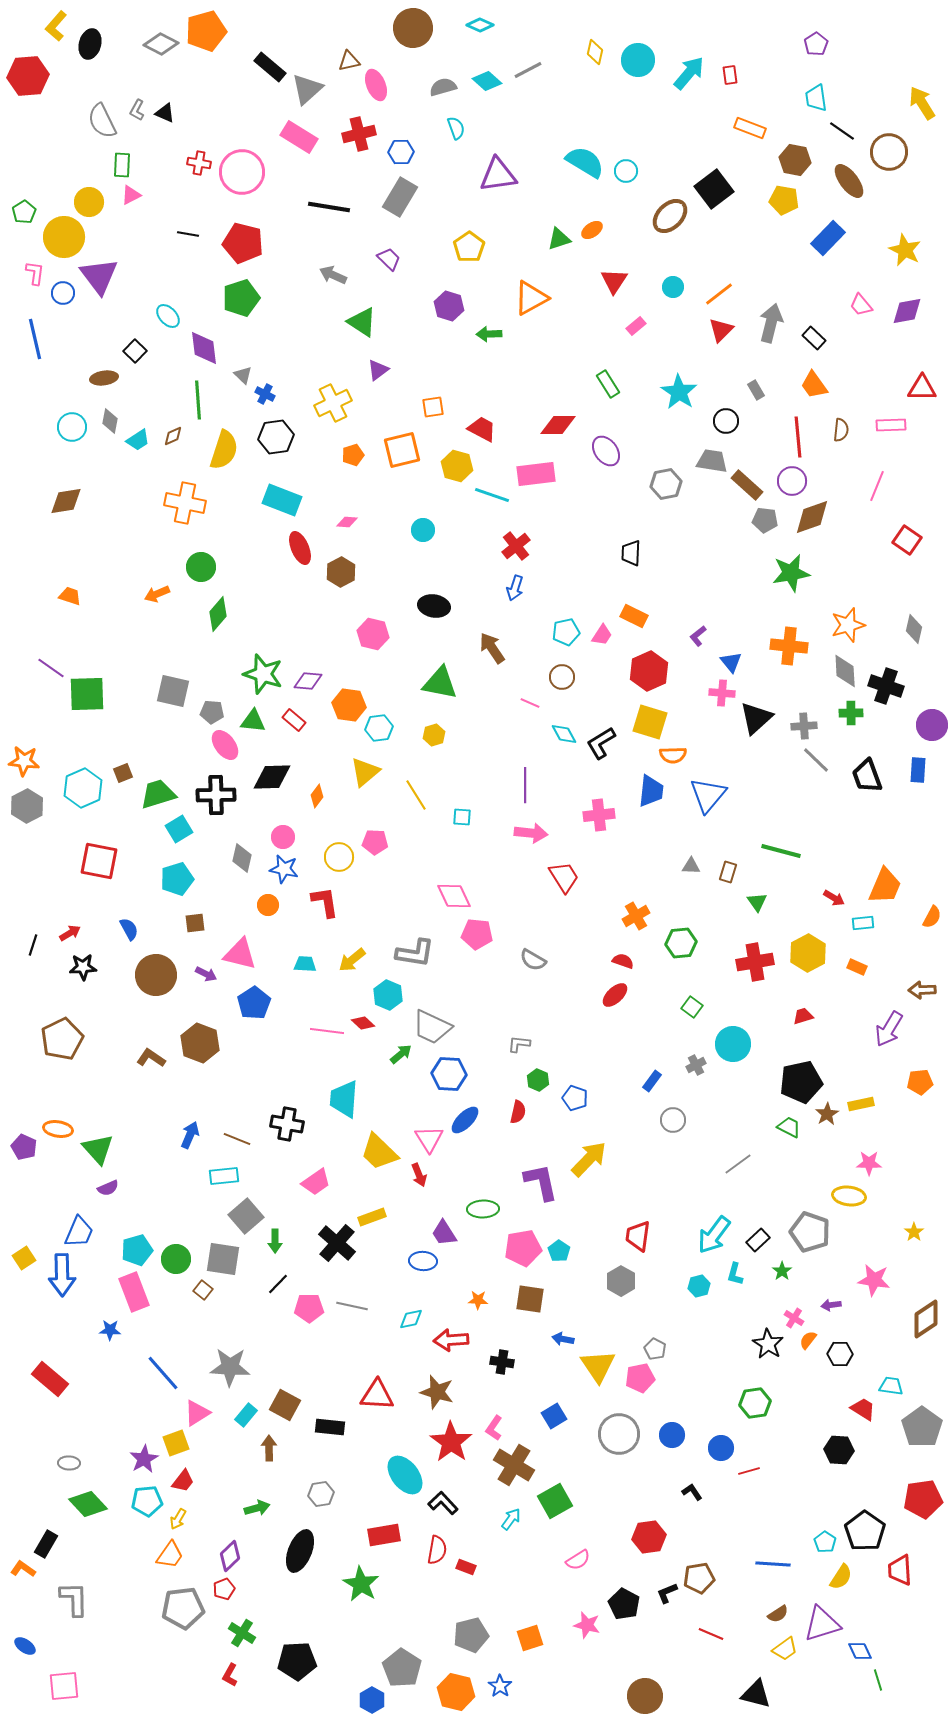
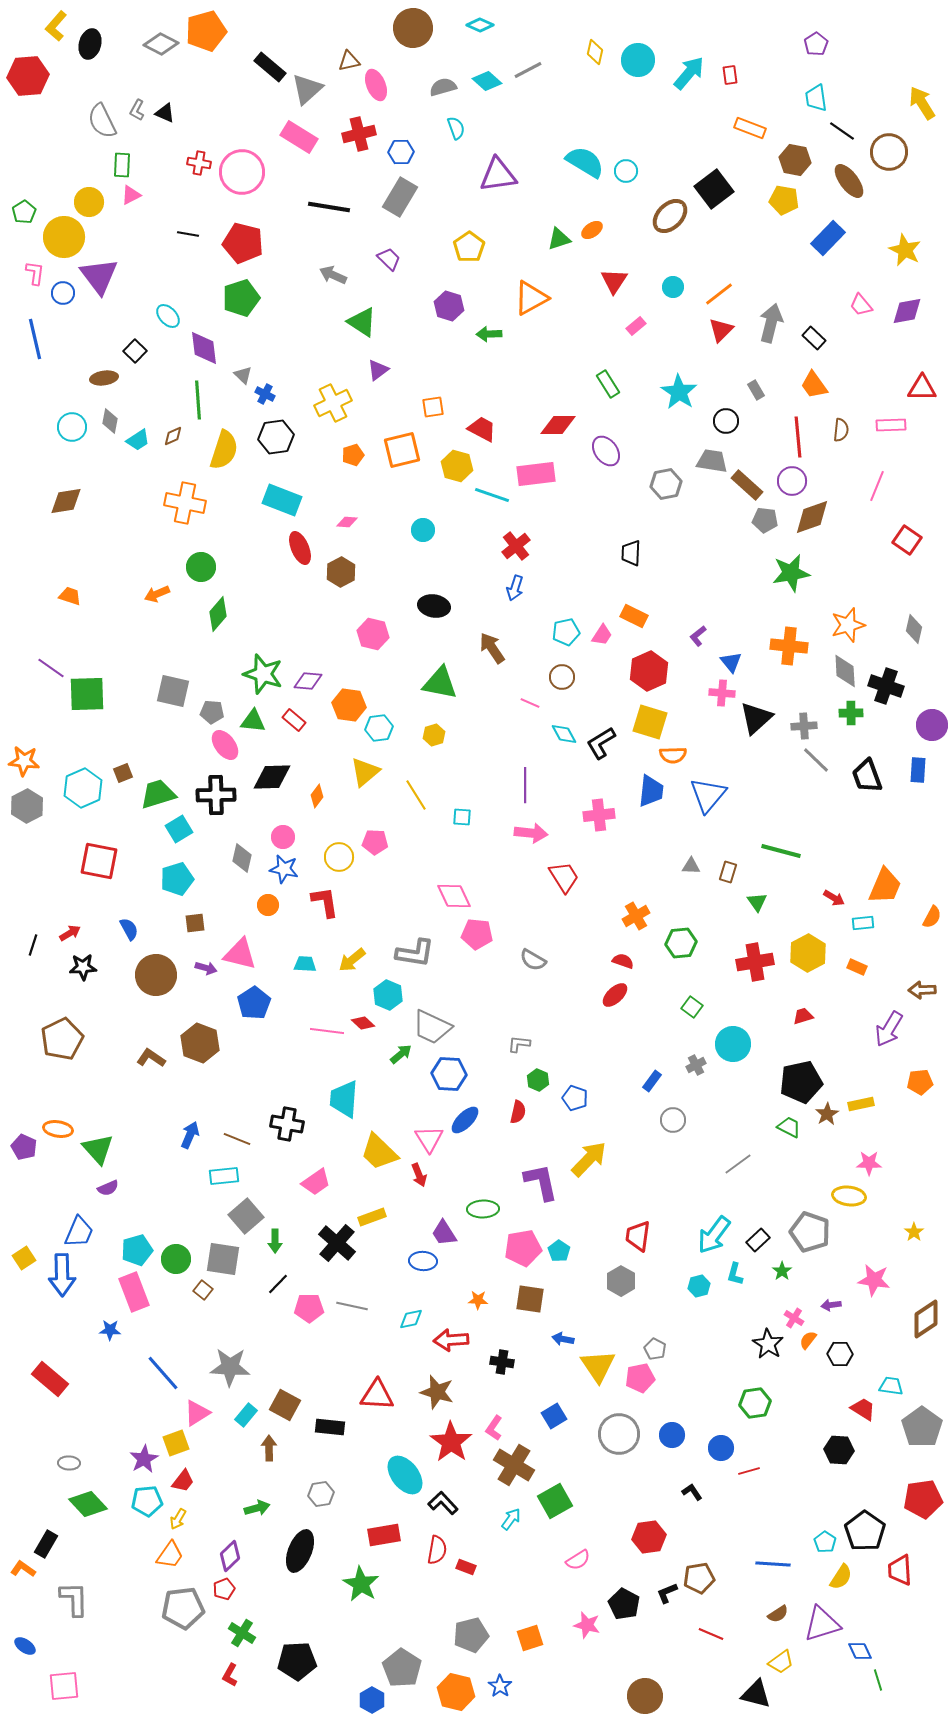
purple arrow at (206, 974): moved 6 px up; rotated 10 degrees counterclockwise
yellow trapezoid at (785, 1649): moved 4 px left, 13 px down
